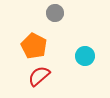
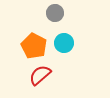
cyan circle: moved 21 px left, 13 px up
red semicircle: moved 1 px right, 1 px up
